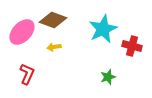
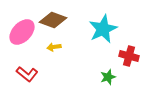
red cross: moved 3 px left, 10 px down
red L-shape: rotated 105 degrees clockwise
